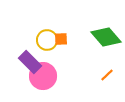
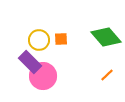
yellow circle: moved 8 px left
